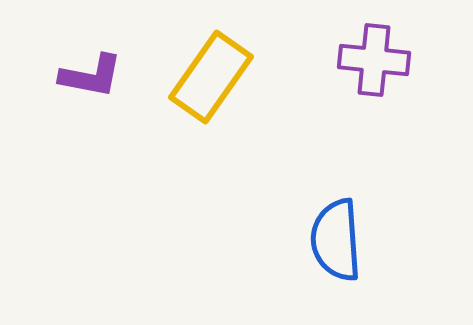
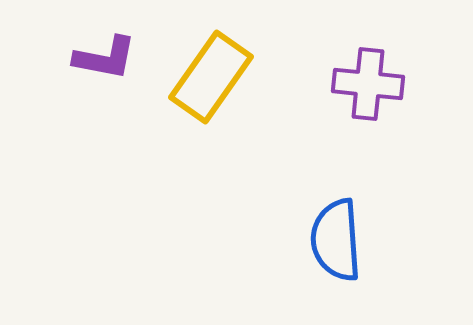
purple cross: moved 6 px left, 24 px down
purple L-shape: moved 14 px right, 18 px up
